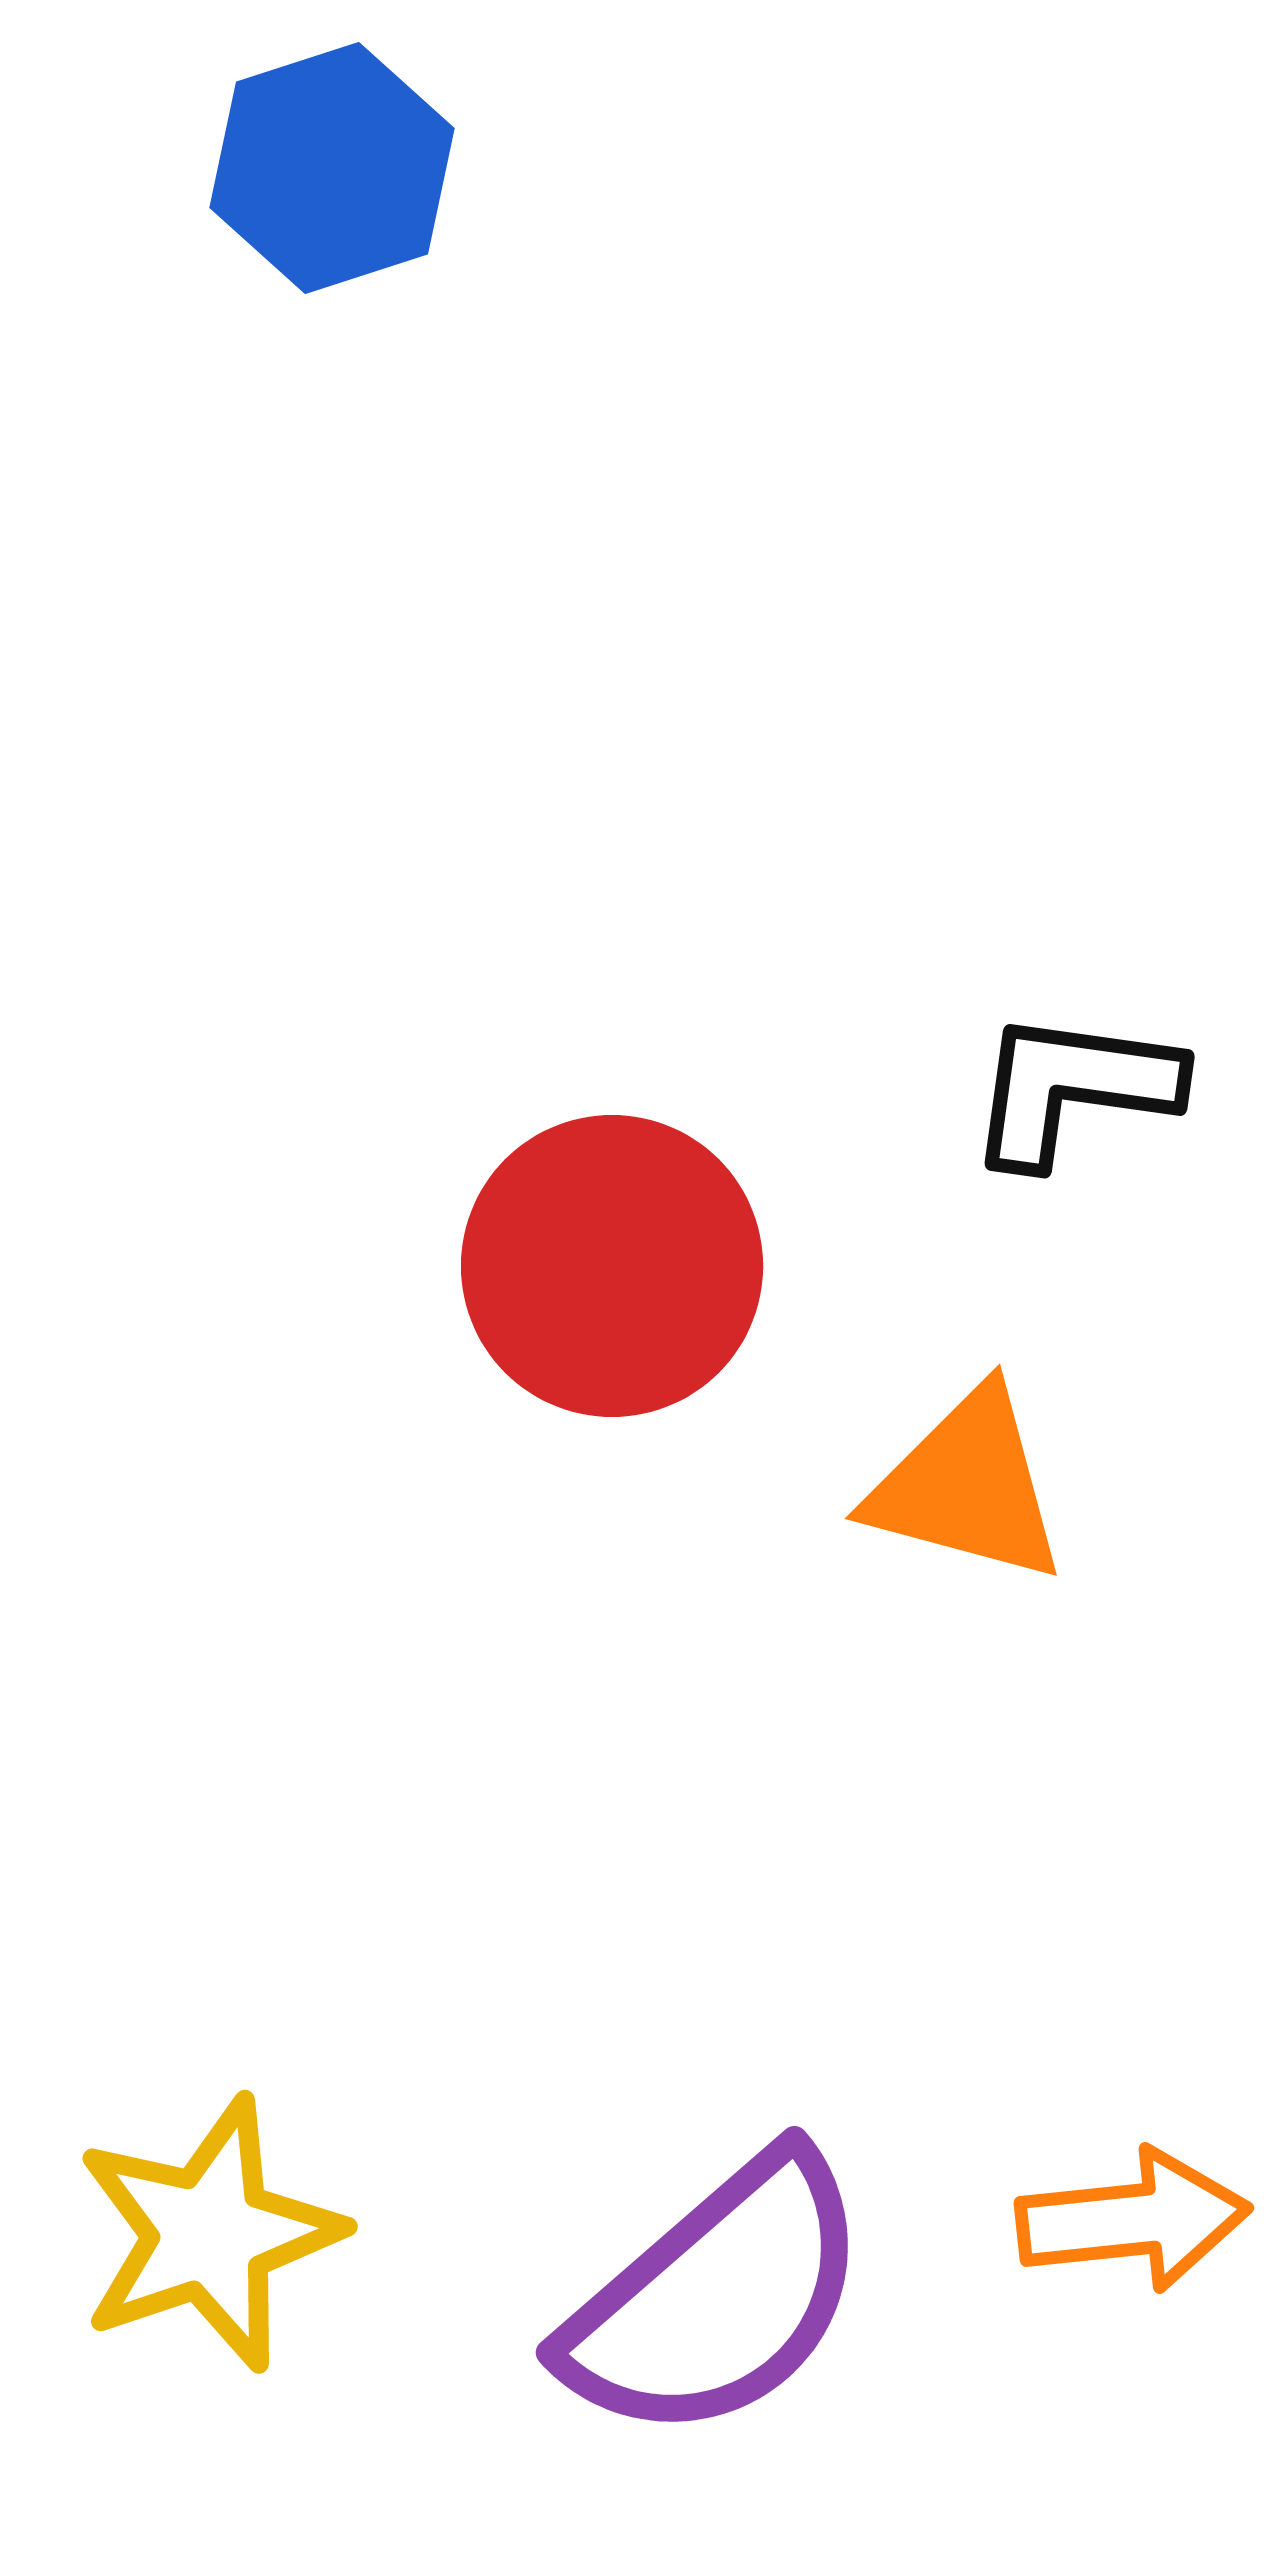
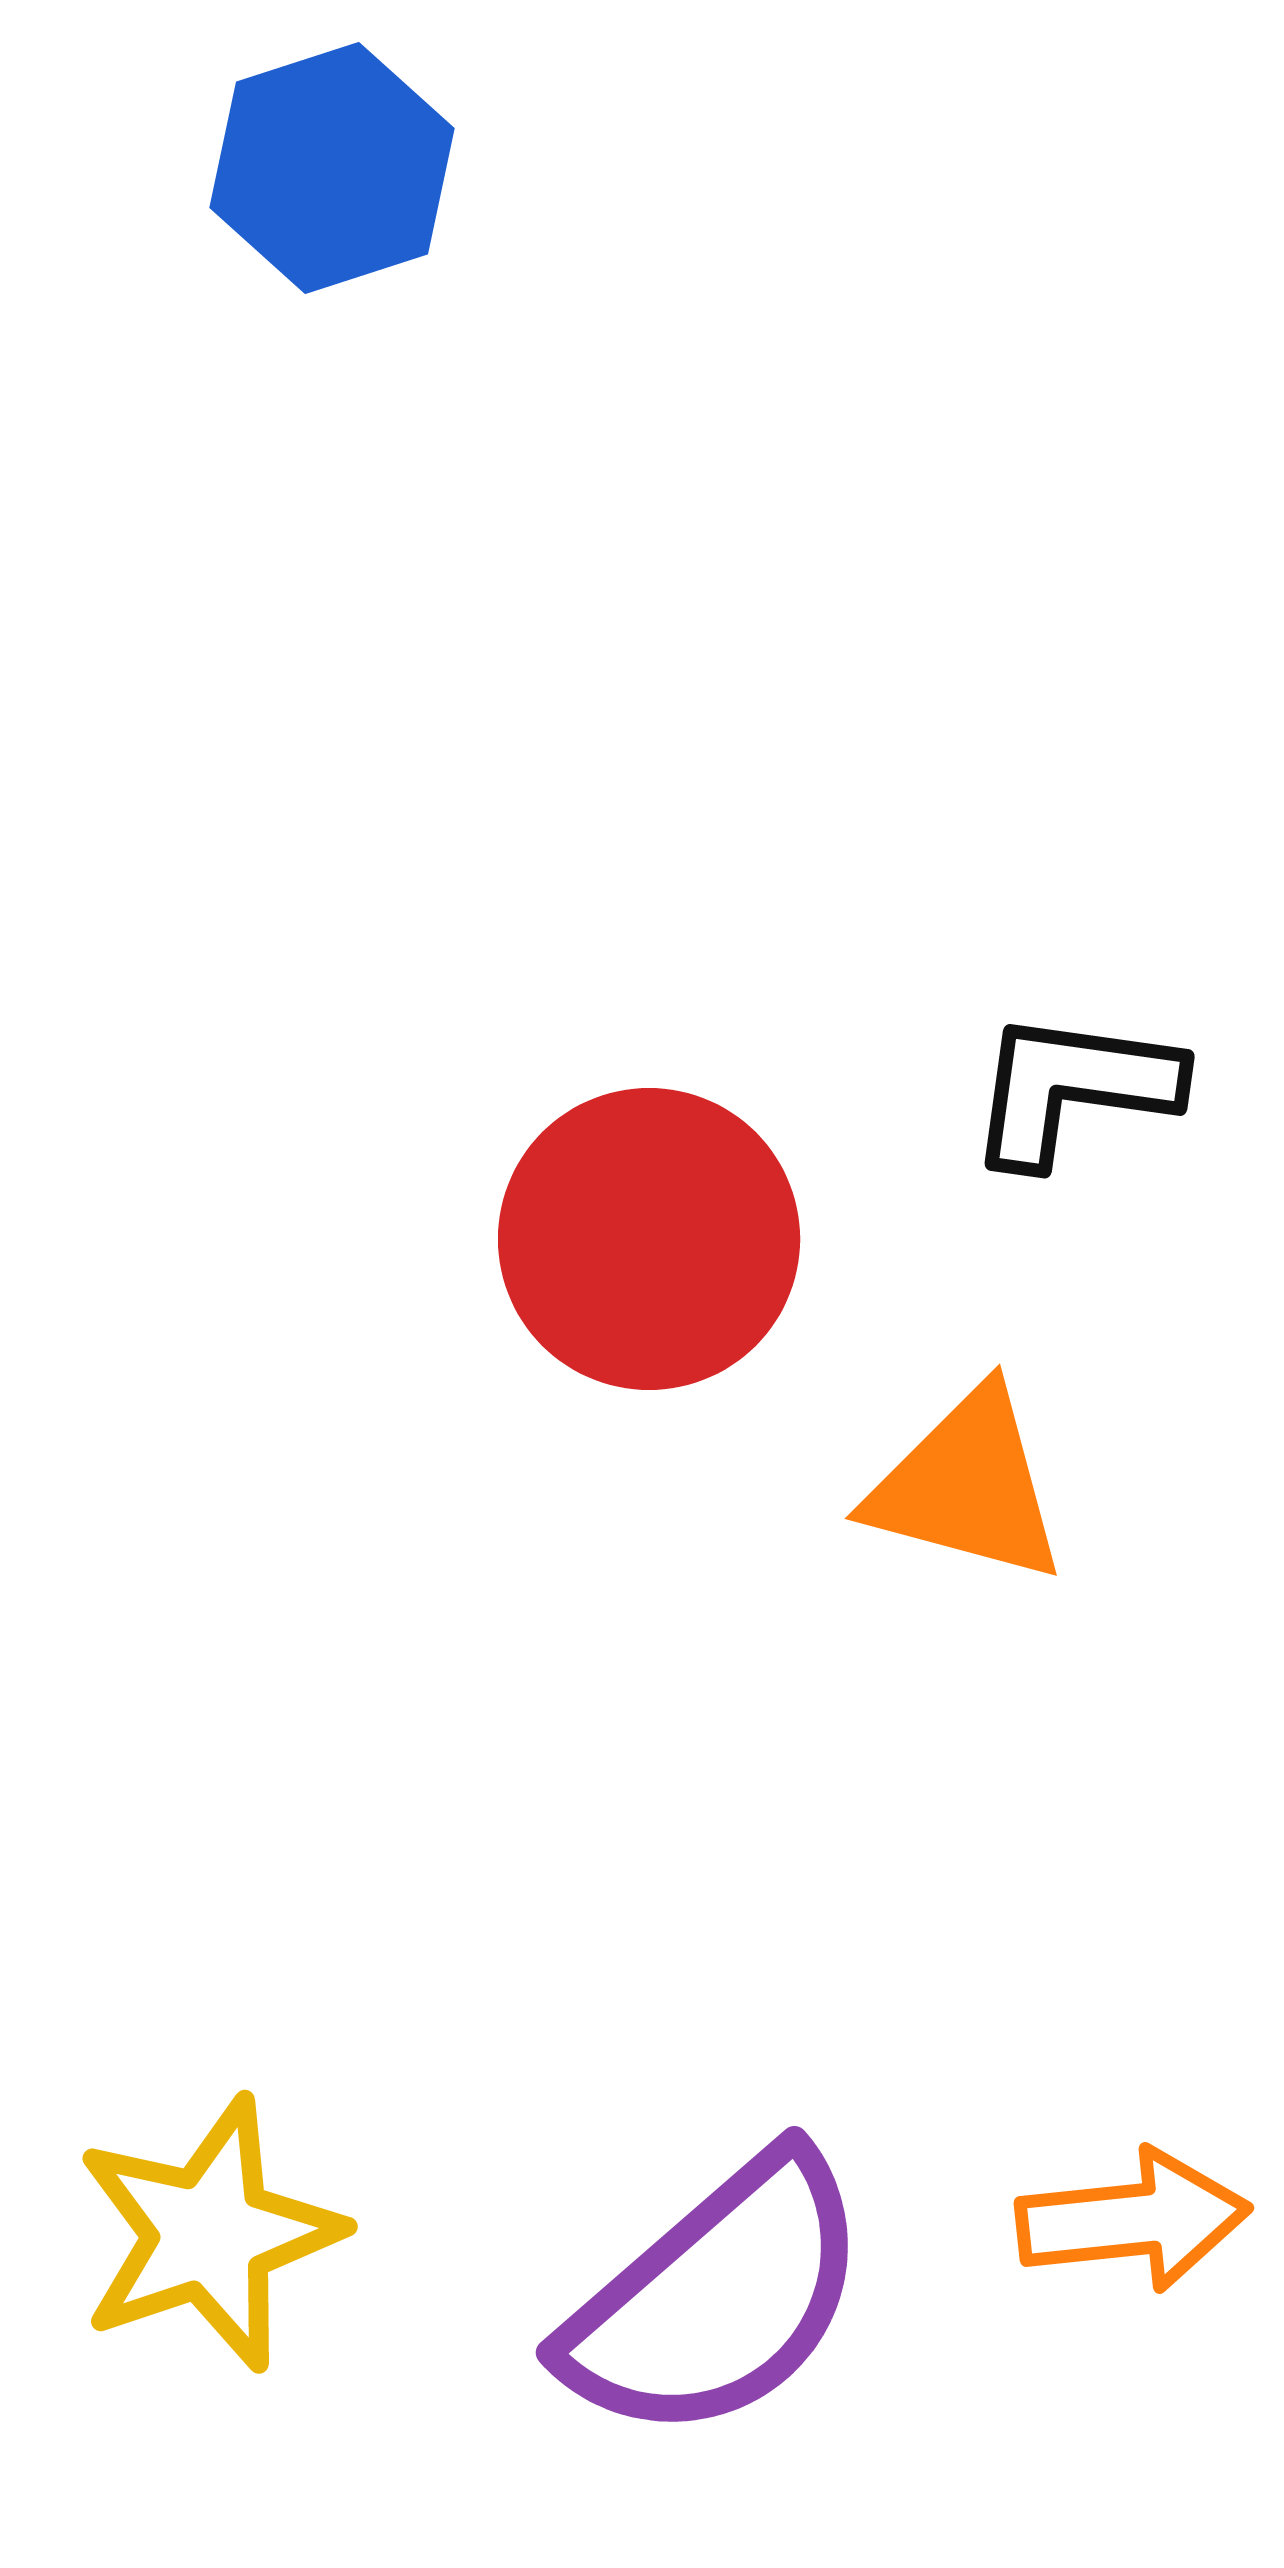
red circle: moved 37 px right, 27 px up
